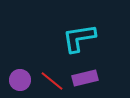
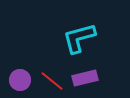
cyan L-shape: rotated 6 degrees counterclockwise
